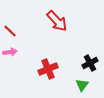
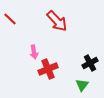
red line: moved 12 px up
pink arrow: moved 24 px right; rotated 88 degrees clockwise
